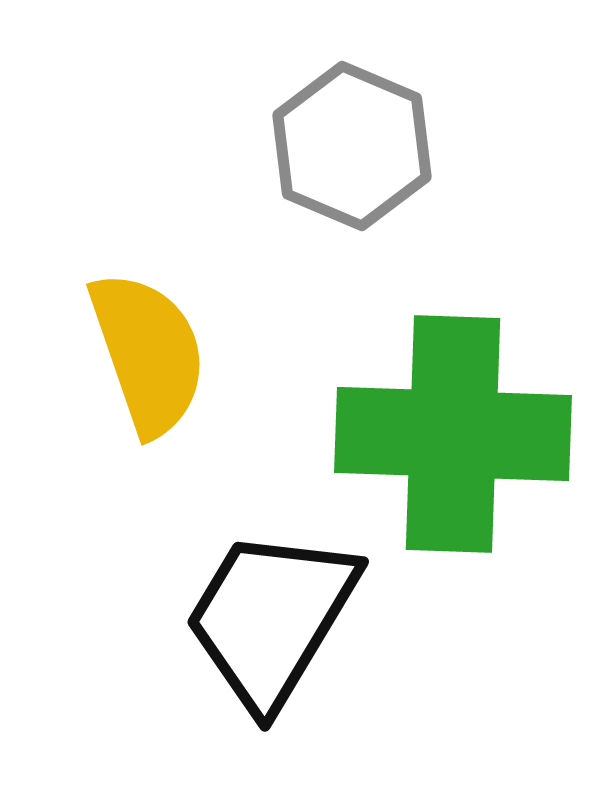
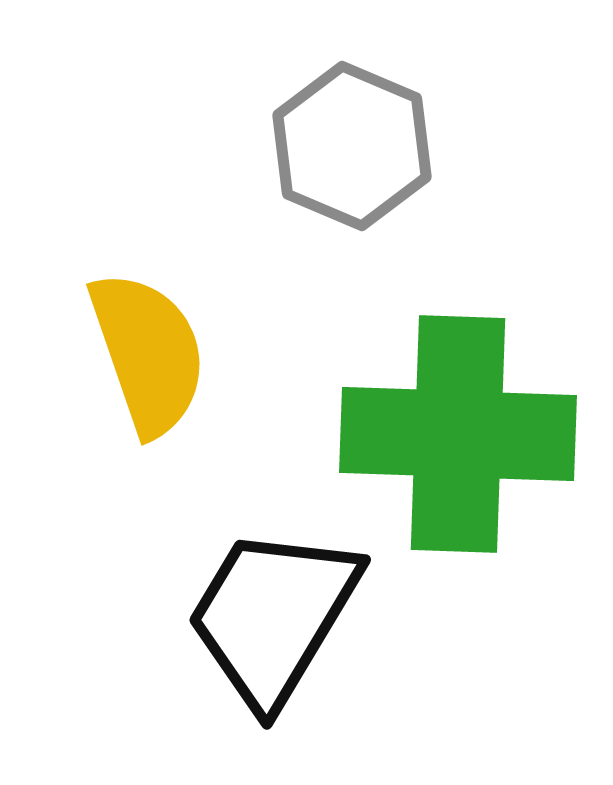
green cross: moved 5 px right
black trapezoid: moved 2 px right, 2 px up
